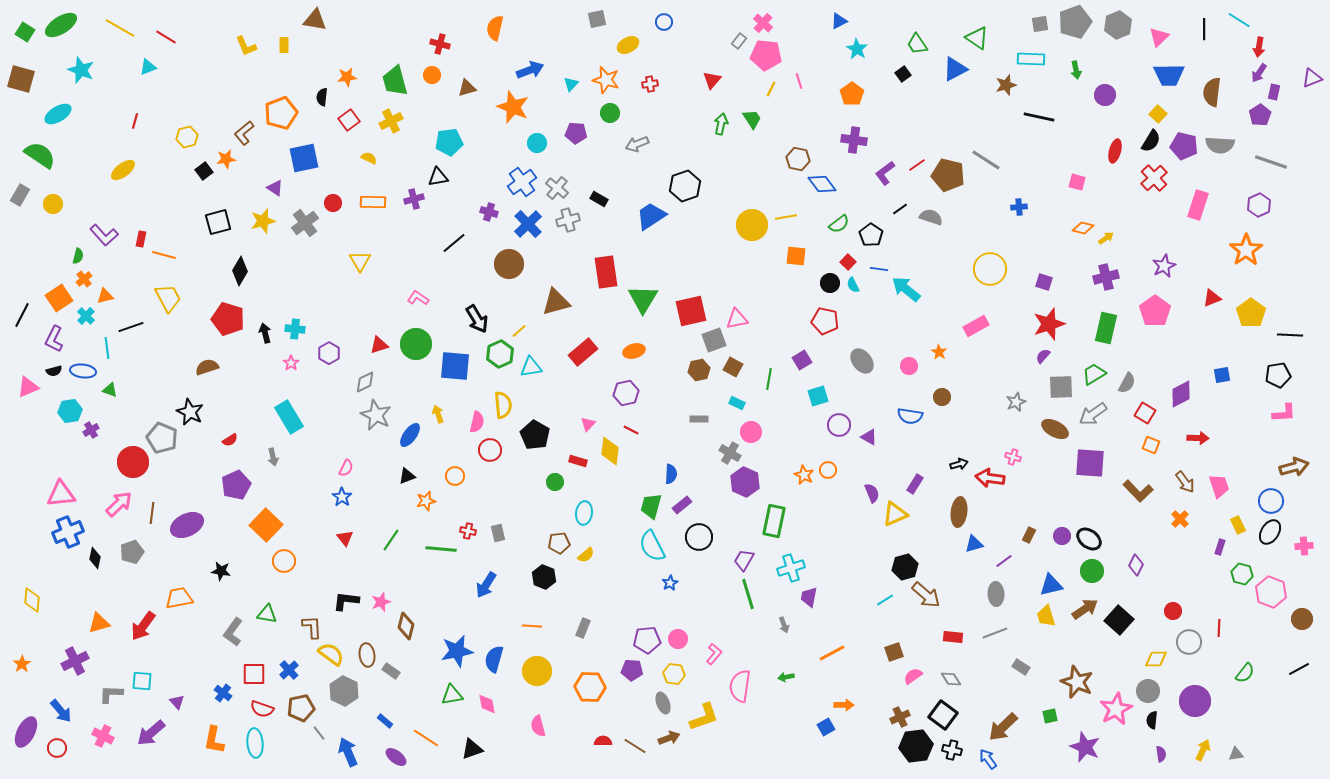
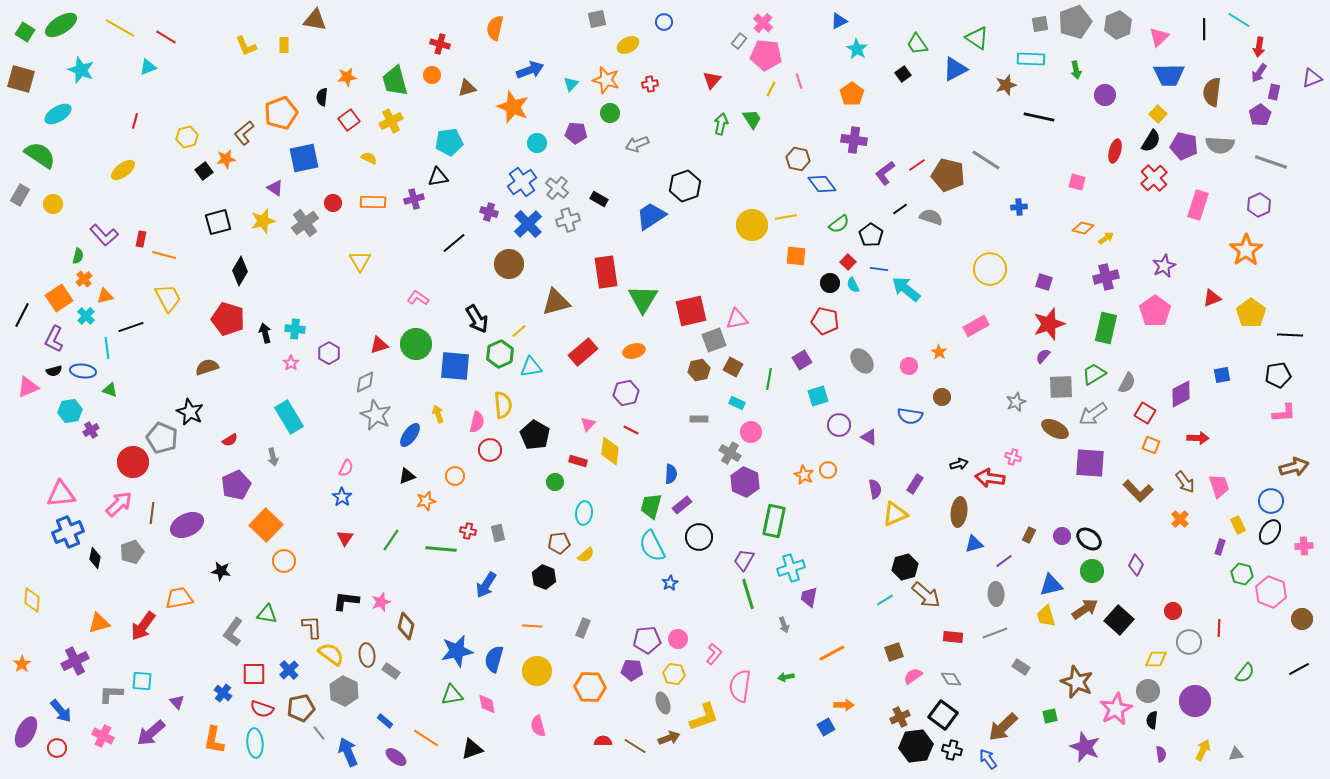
purple semicircle at (872, 493): moved 3 px right, 4 px up; rotated 12 degrees clockwise
red triangle at (345, 538): rotated 12 degrees clockwise
